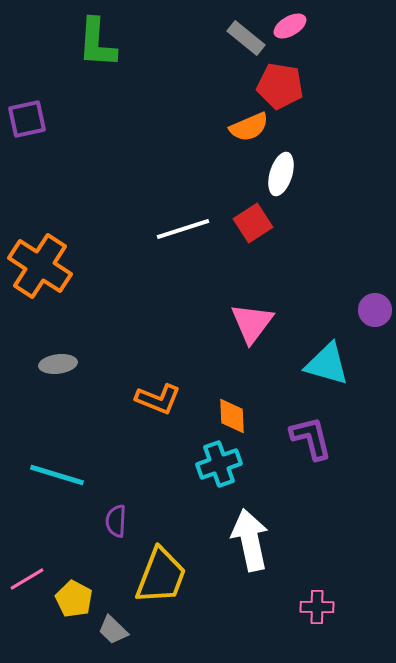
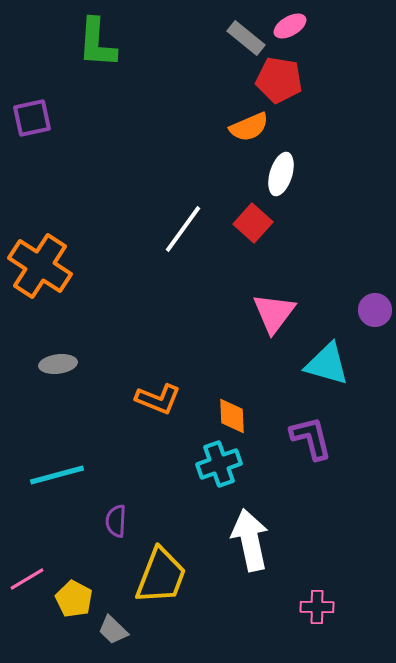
red pentagon: moved 1 px left, 6 px up
purple square: moved 5 px right, 1 px up
red square: rotated 15 degrees counterclockwise
white line: rotated 36 degrees counterclockwise
pink triangle: moved 22 px right, 10 px up
cyan line: rotated 32 degrees counterclockwise
